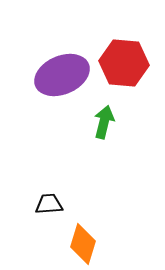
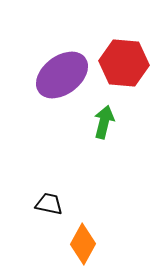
purple ellipse: rotated 14 degrees counterclockwise
black trapezoid: rotated 16 degrees clockwise
orange diamond: rotated 12 degrees clockwise
